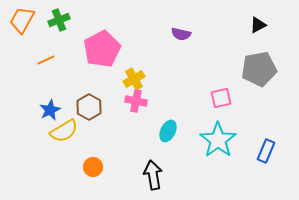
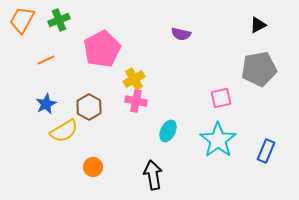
blue star: moved 4 px left, 6 px up
